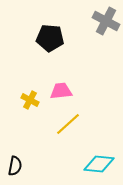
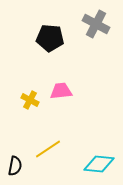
gray cross: moved 10 px left, 3 px down
yellow line: moved 20 px left, 25 px down; rotated 8 degrees clockwise
